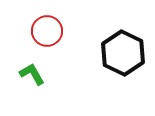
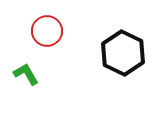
green L-shape: moved 6 px left
